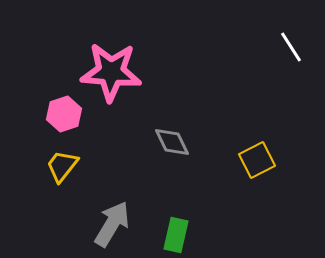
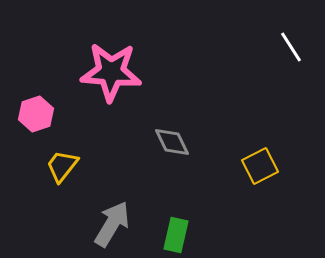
pink hexagon: moved 28 px left
yellow square: moved 3 px right, 6 px down
